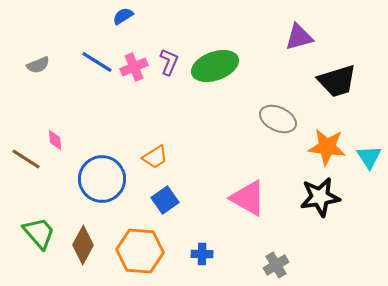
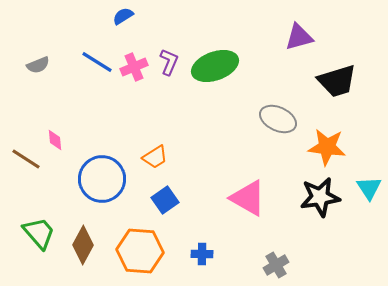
cyan triangle: moved 31 px down
